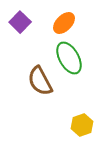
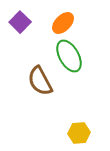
orange ellipse: moved 1 px left
green ellipse: moved 2 px up
yellow hexagon: moved 3 px left, 8 px down; rotated 15 degrees clockwise
